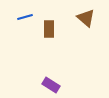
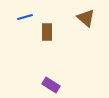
brown rectangle: moved 2 px left, 3 px down
